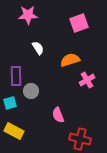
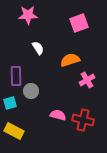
pink semicircle: rotated 126 degrees clockwise
red cross: moved 3 px right, 19 px up
